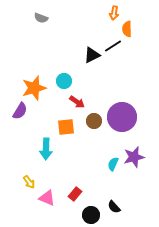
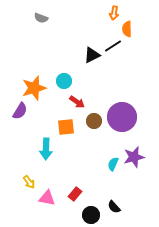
pink triangle: rotated 12 degrees counterclockwise
